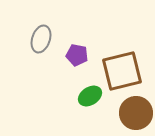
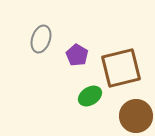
purple pentagon: rotated 20 degrees clockwise
brown square: moved 1 px left, 3 px up
brown circle: moved 3 px down
